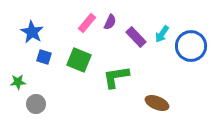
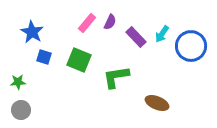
gray circle: moved 15 px left, 6 px down
